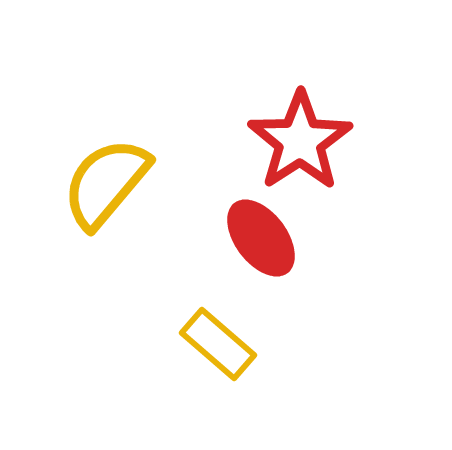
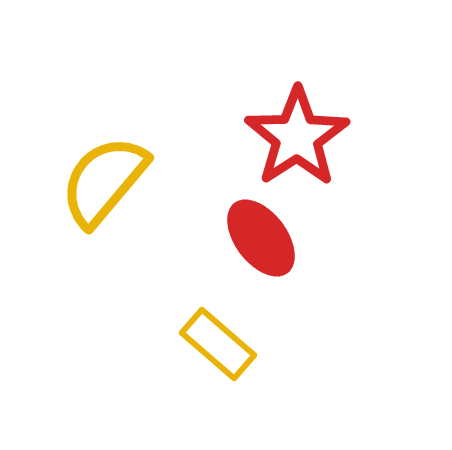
red star: moved 3 px left, 4 px up
yellow semicircle: moved 2 px left, 2 px up
